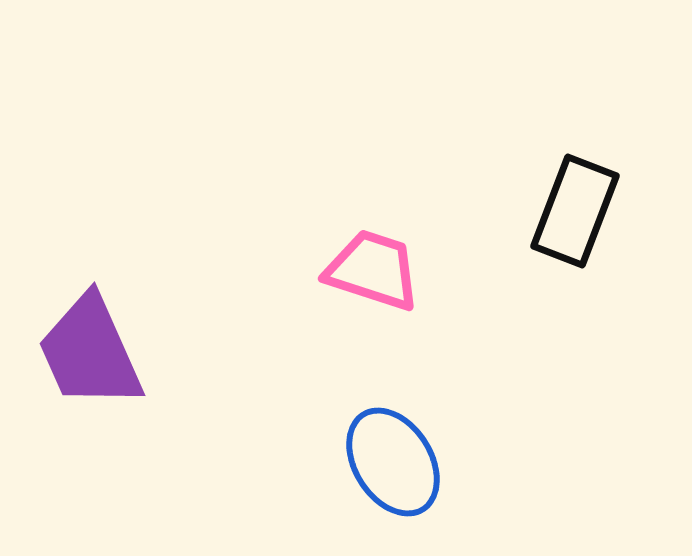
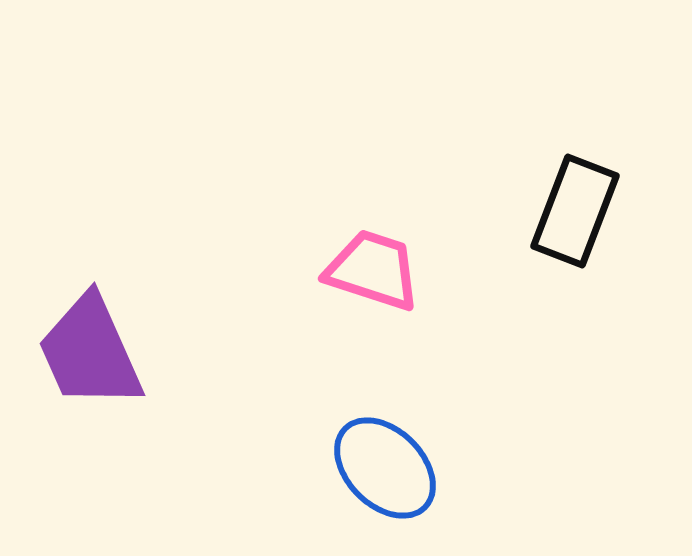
blue ellipse: moved 8 px left, 6 px down; rotated 13 degrees counterclockwise
